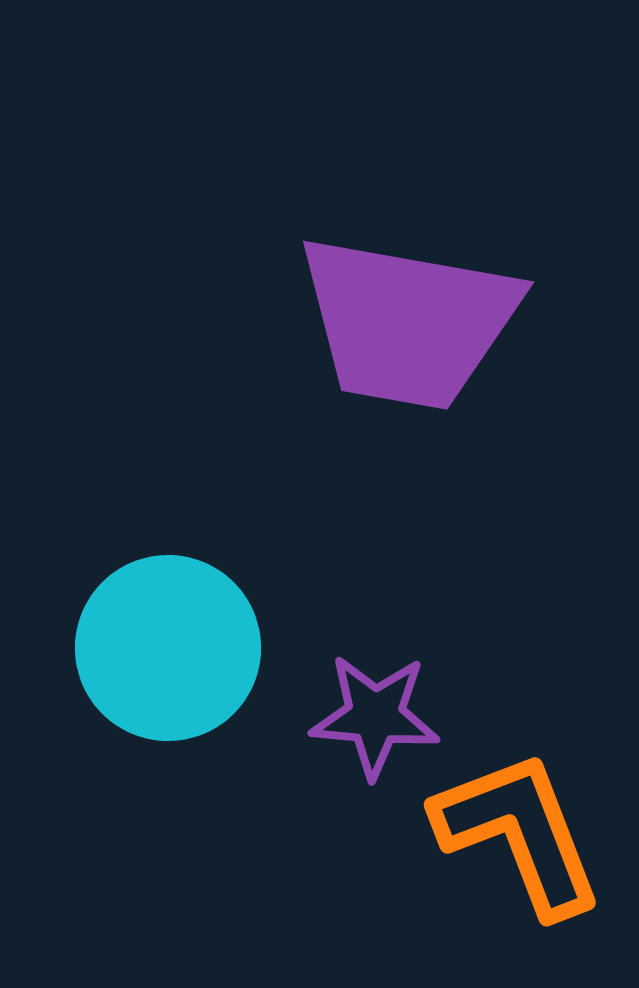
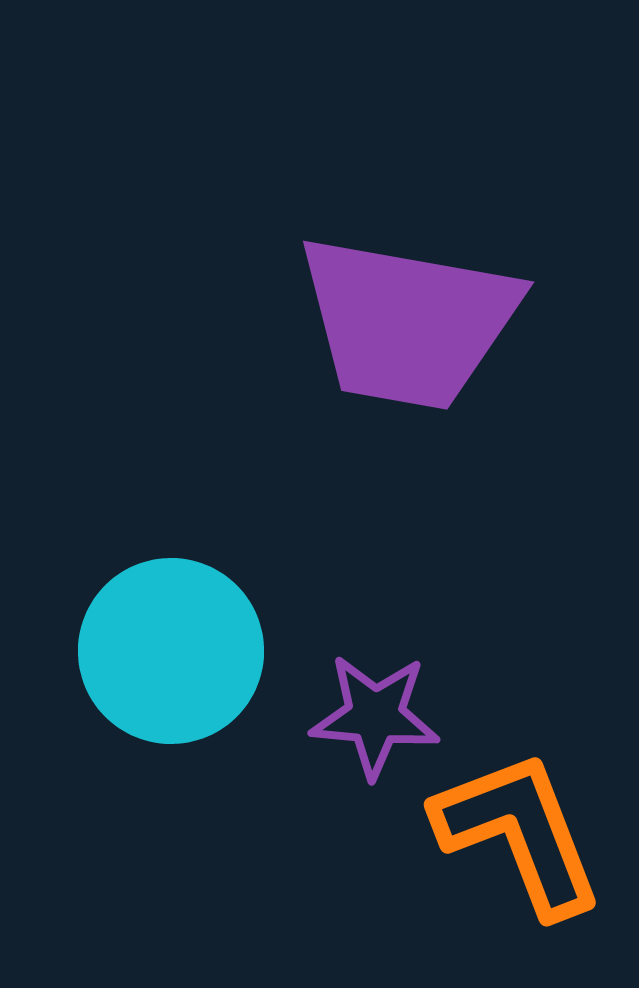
cyan circle: moved 3 px right, 3 px down
